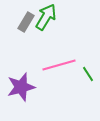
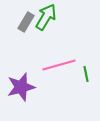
green line: moved 2 px left; rotated 21 degrees clockwise
